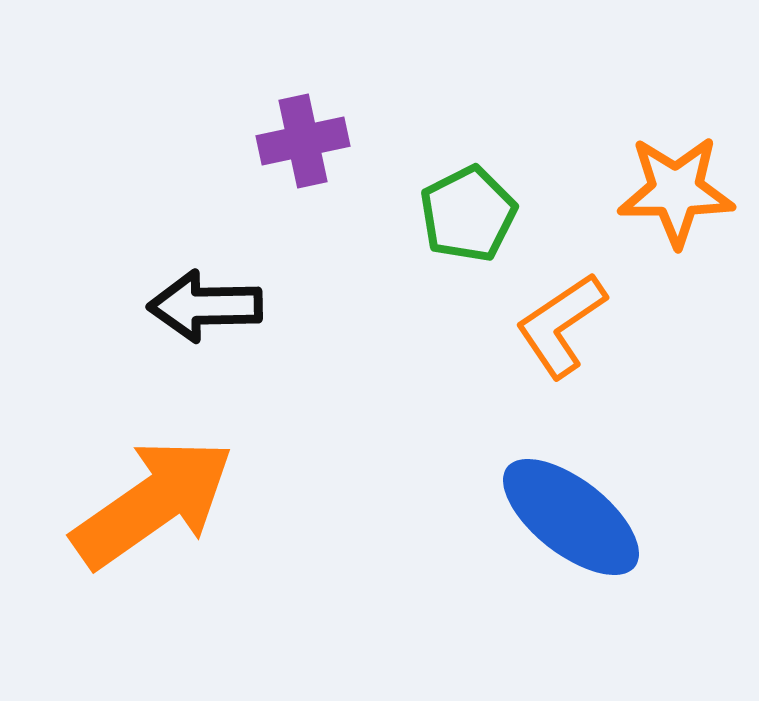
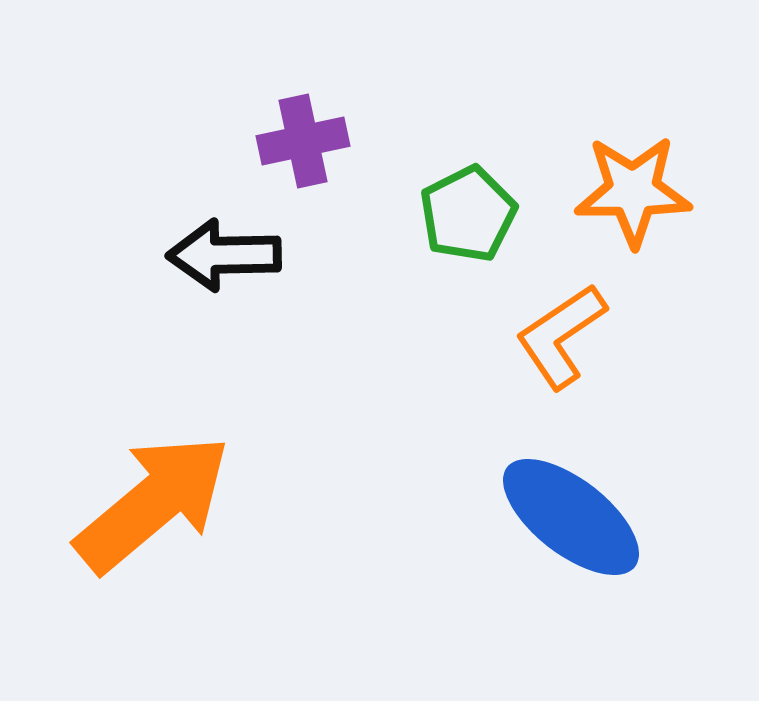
orange star: moved 43 px left
black arrow: moved 19 px right, 51 px up
orange L-shape: moved 11 px down
orange arrow: rotated 5 degrees counterclockwise
